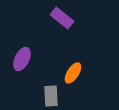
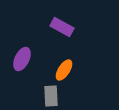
purple rectangle: moved 9 px down; rotated 10 degrees counterclockwise
orange ellipse: moved 9 px left, 3 px up
